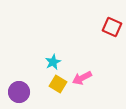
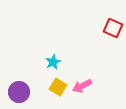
red square: moved 1 px right, 1 px down
pink arrow: moved 8 px down
yellow square: moved 3 px down
